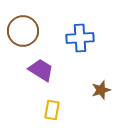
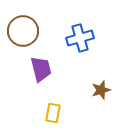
blue cross: rotated 12 degrees counterclockwise
purple trapezoid: moved 1 px up; rotated 44 degrees clockwise
yellow rectangle: moved 1 px right, 3 px down
